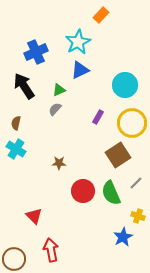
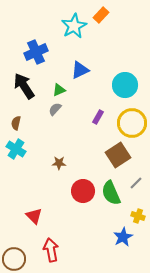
cyan star: moved 4 px left, 16 px up
